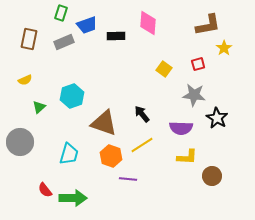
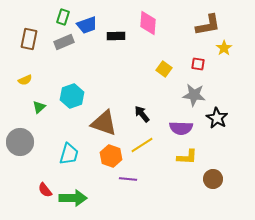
green rectangle: moved 2 px right, 4 px down
red square: rotated 24 degrees clockwise
brown circle: moved 1 px right, 3 px down
